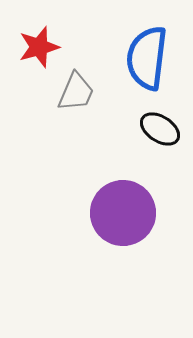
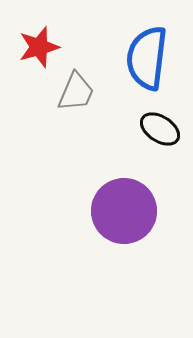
purple circle: moved 1 px right, 2 px up
